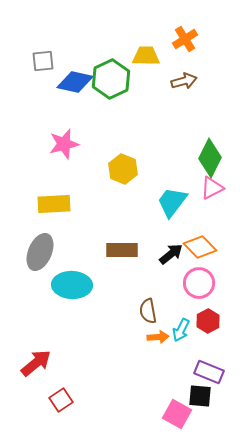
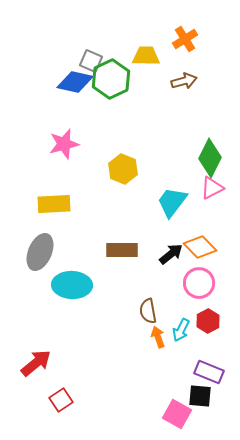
gray square: moved 48 px right; rotated 30 degrees clockwise
orange arrow: rotated 105 degrees counterclockwise
